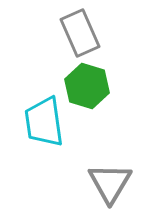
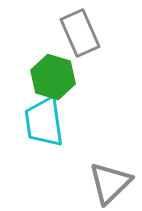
green hexagon: moved 34 px left, 9 px up
gray triangle: rotated 15 degrees clockwise
